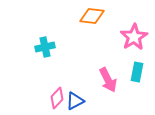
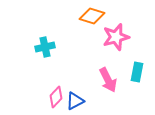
orange diamond: rotated 10 degrees clockwise
pink star: moved 18 px left; rotated 16 degrees clockwise
pink diamond: moved 1 px left, 1 px up
